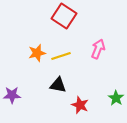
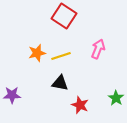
black triangle: moved 2 px right, 2 px up
